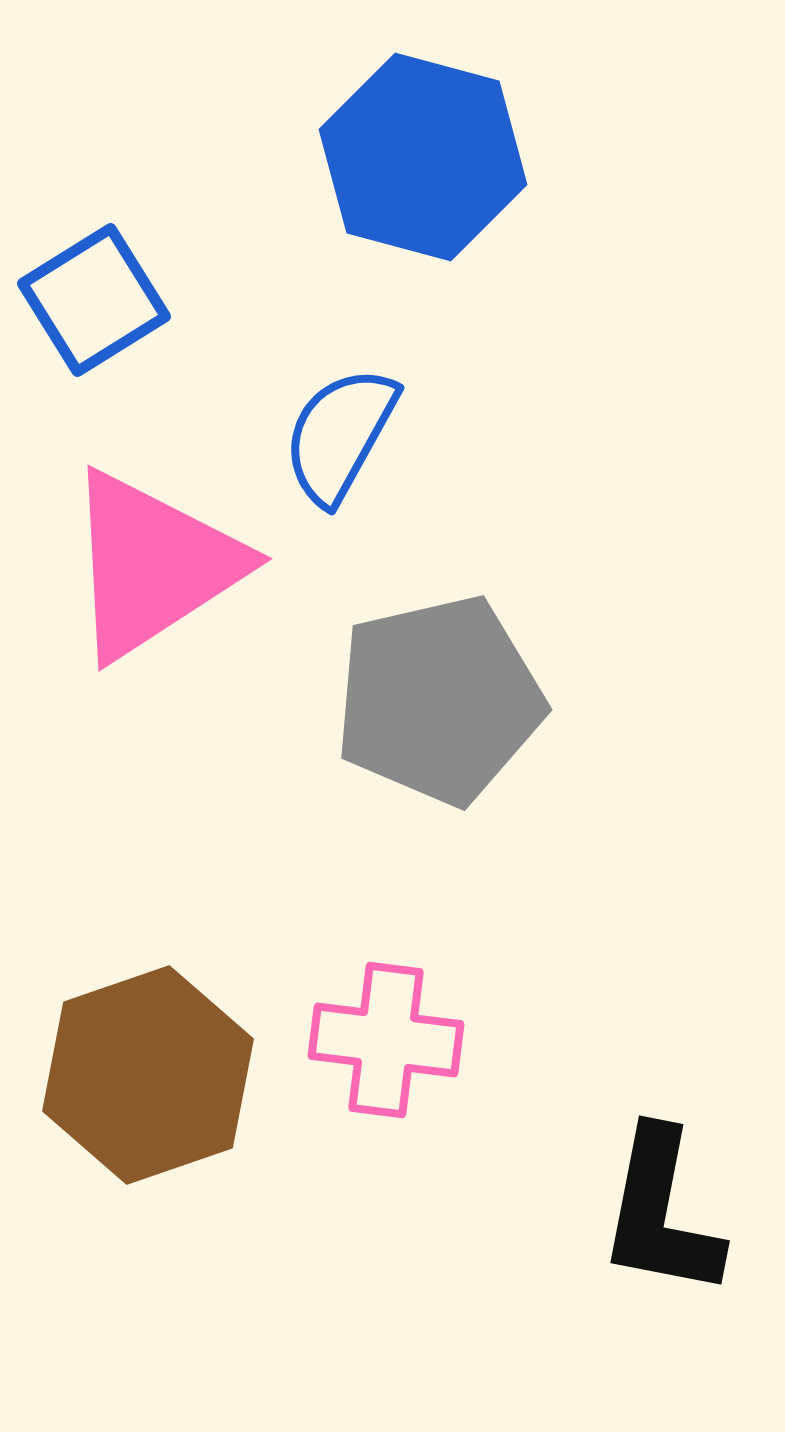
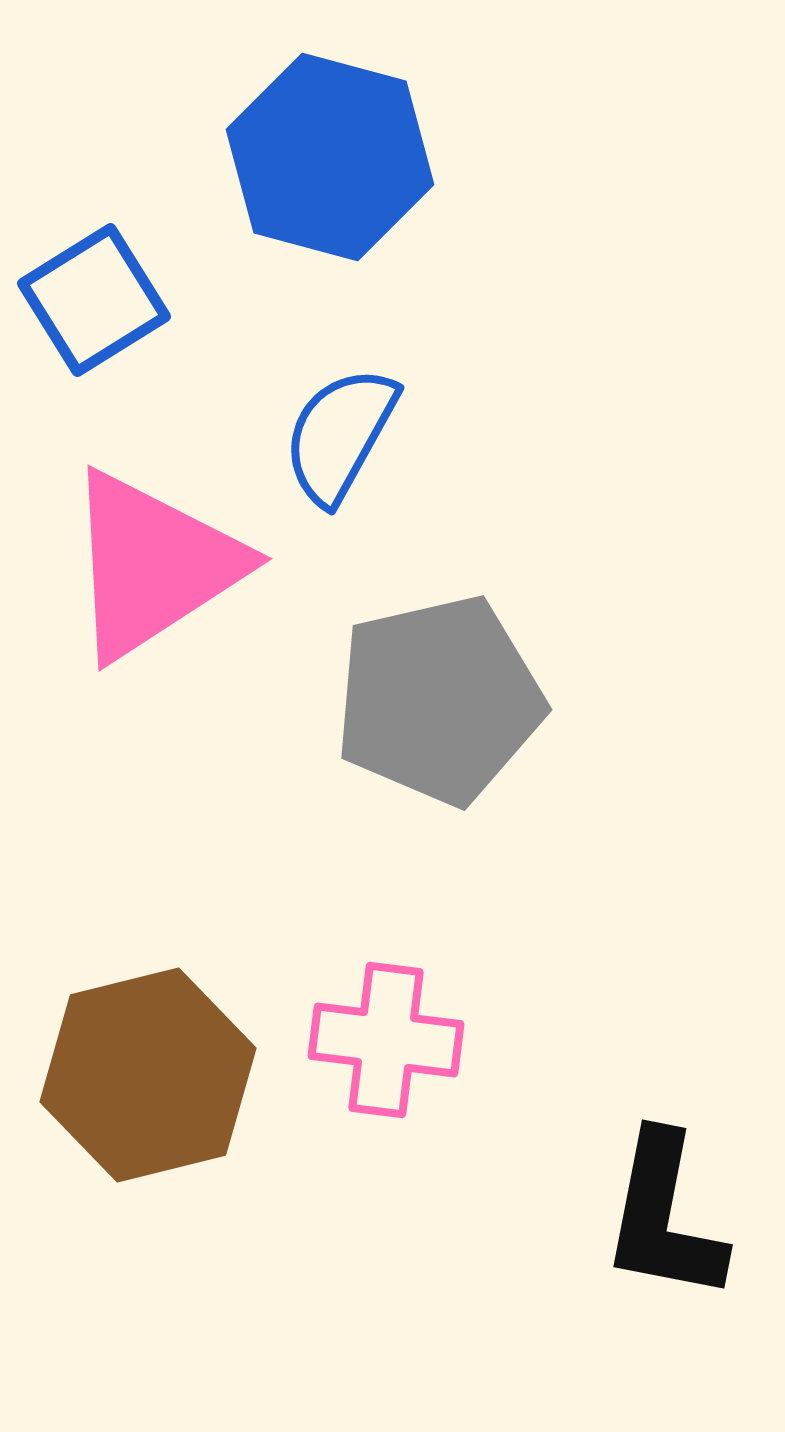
blue hexagon: moved 93 px left
brown hexagon: rotated 5 degrees clockwise
black L-shape: moved 3 px right, 4 px down
